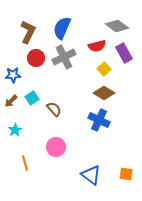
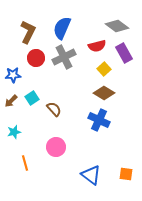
cyan star: moved 1 px left, 2 px down; rotated 16 degrees clockwise
